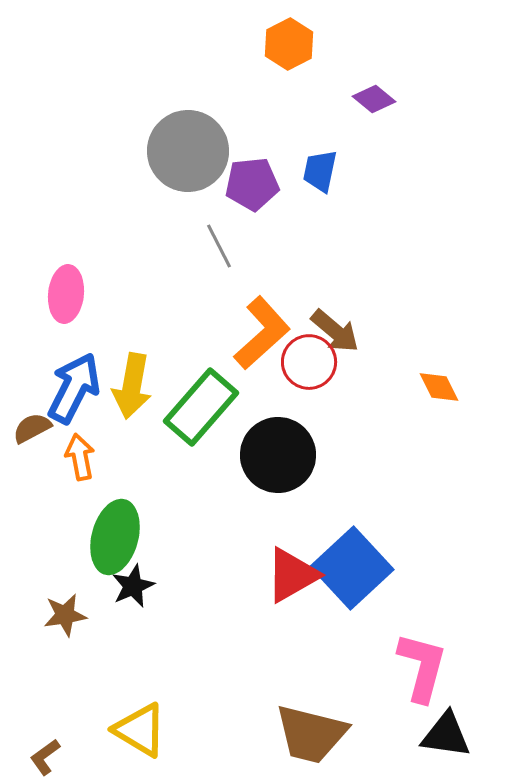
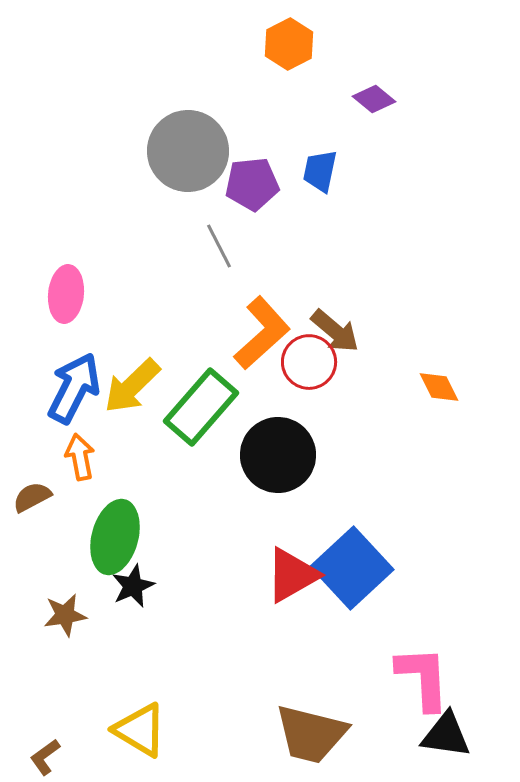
yellow arrow: rotated 36 degrees clockwise
brown semicircle: moved 69 px down
pink L-shape: moved 1 px right, 11 px down; rotated 18 degrees counterclockwise
